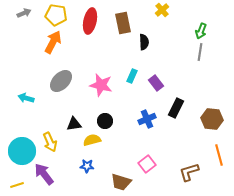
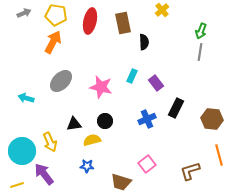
pink star: moved 2 px down
brown L-shape: moved 1 px right, 1 px up
